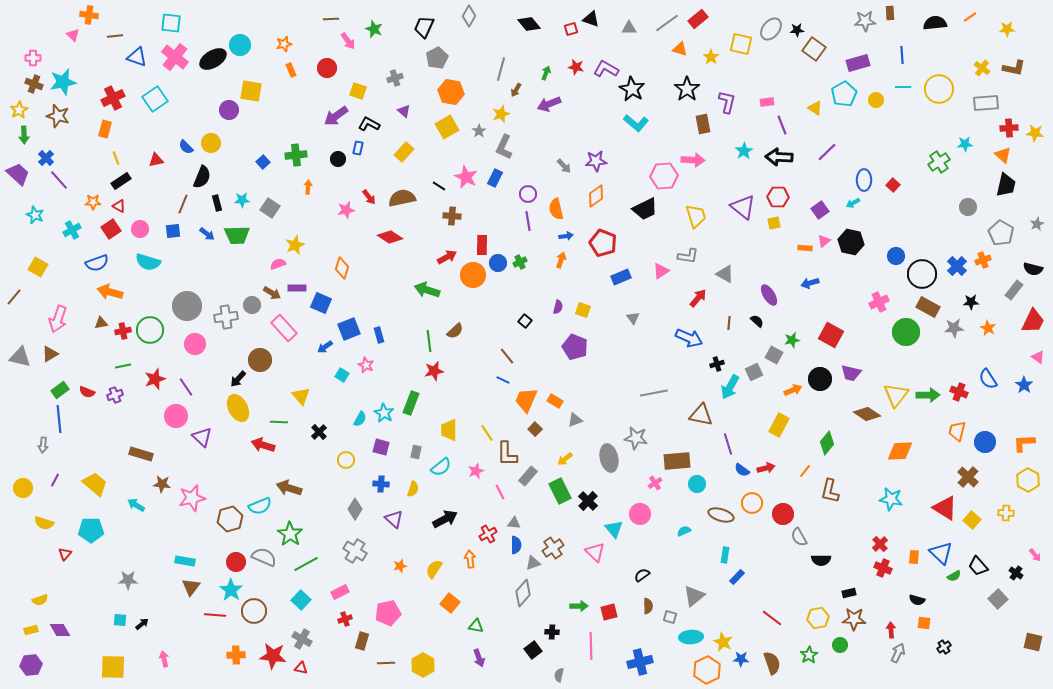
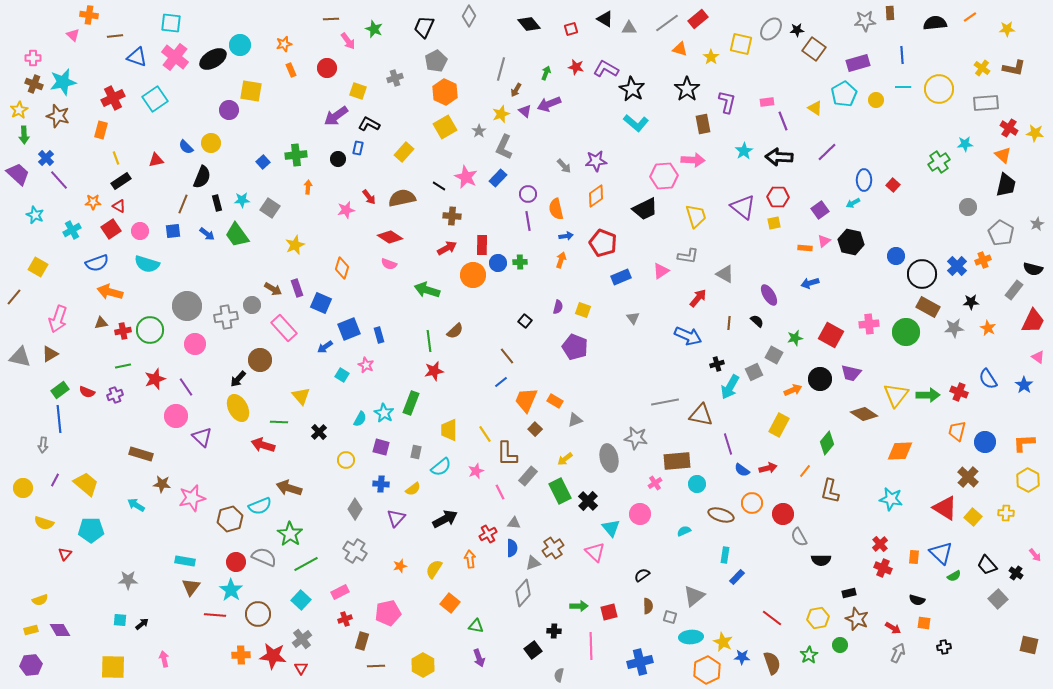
black triangle at (591, 19): moved 14 px right; rotated 12 degrees clockwise
gray pentagon at (437, 58): moved 1 px left, 3 px down
orange hexagon at (451, 92): moved 6 px left; rotated 15 degrees clockwise
purple triangle at (404, 111): moved 121 px right
purple line at (782, 125): moved 1 px right, 4 px up
yellow square at (447, 127): moved 2 px left
red cross at (1009, 128): rotated 36 degrees clockwise
orange rectangle at (105, 129): moved 4 px left, 1 px down
blue rectangle at (495, 178): moved 3 px right; rotated 18 degrees clockwise
pink circle at (140, 229): moved 2 px down
green trapezoid at (237, 235): rotated 56 degrees clockwise
red arrow at (447, 257): moved 9 px up
cyan semicircle at (148, 262): moved 1 px left, 2 px down
green cross at (520, 262): rotated 24 degrees clockwise
pink semicircle at (278, 264): moved 111 px right; rotated 140 degrees counterclockwise
purple rectangle at (297, 288): rotated 72 degrees clockwise
brown arrow at (272, 293): moved 1 px right, 4 px up
pink cross at (879, 302): moved 10 px left, 22 px down; rotated 18 degrees clockwise
blue arrow at (689, 338): moved 1 px left, 2 px up
green star at (792, 340): moved 3 px right, 2 px up
blue line at (503, 380): moved 2 px left, 2 px down; rotated 64 degrees counterclockwise
gray line at (654, 393): moved 11 px right, 9 px down
brown diamond at (867, 414): moved 3 px left
yellow line at (487, 433): moved 2 px left, 1 px down
red arrow at (766, 468): moved 2 px right
yellow trapezoid at (95, 484): moved 9 px left
yellow semicircle at (413, 489): rotated 35 degrees clockwise
purple triangle at (394, 519): moved 2 px right, 1 px up; rotated 30 degrees clockwise
yellow square at (972, 520): moved 1 px right, 3 px up
cyan triangle at (614, 529): moved 3 px left, 1 px up
blue semicircle at (516, 545): moved 4 px left, 3 px down
black trapezoid at (978, 566): moved 9 px right, 1 px up
brown circle at (254, 611): moved 4 px right, 3 px down
brown star at (854, 619): moved 3 px right; rotated 20 degrees clockwise
red arrow at (891, 630): moved 2 px right, 2 px up; rotated 126 degrees clockwise
black cross at (552, 632): moved 2 px right, 1 px up
gray cross at (302, 639): rotated 24 degrees clockwise
brown square at (1033, 642): moved 4 px left, 3 px down
black cross at (944, 647): rotated 24 degrees clockwise
orange cross at (236, 655): moved 5 px right
blue star at (741, 659): moved 1 px right, 2 px up
brown line at (386, 663): moved 10 px left, 3 px down
red triangle at (301, 668): rotated 48 degrees clockwise
